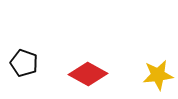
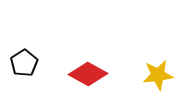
black pentagon: rotated 20 degrees clockwise
